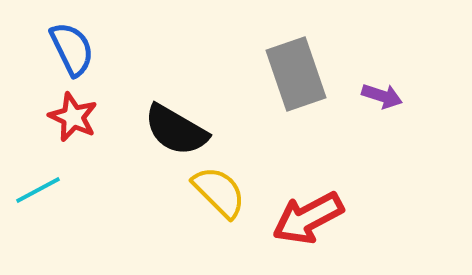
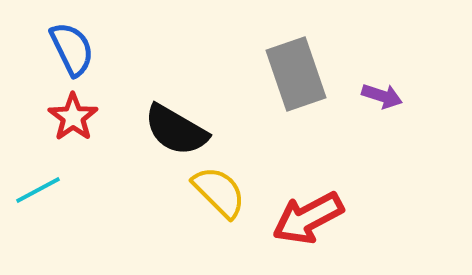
red star: rotated 12 degrees clockwise
